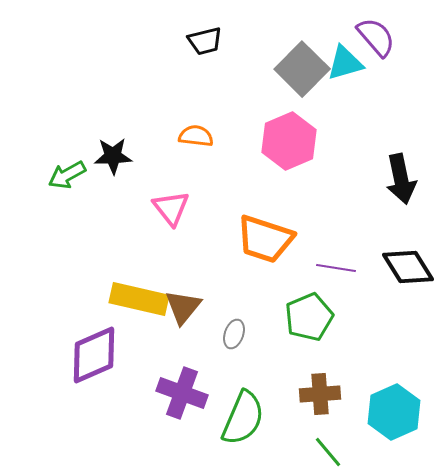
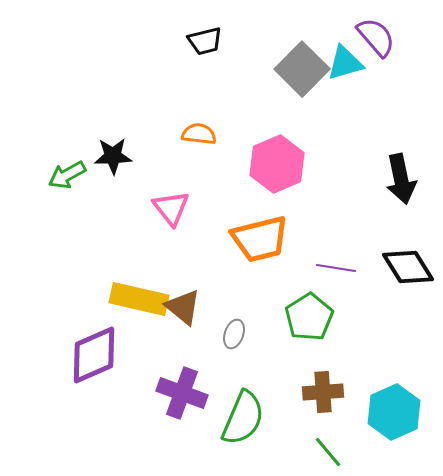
orange semicircle: moved 3 px right, 2 px up
pink hexagon: moved 12 px left, 23 px down
orange trapezoid: moved 5 px left; rotated 32 degrees counterclockwise
brown triangle: rotated 30 degrees counterclockwise
green pentagon: rotated 9 degrees counterclockwise
brown cross: moved 3 px right, 2 px up
